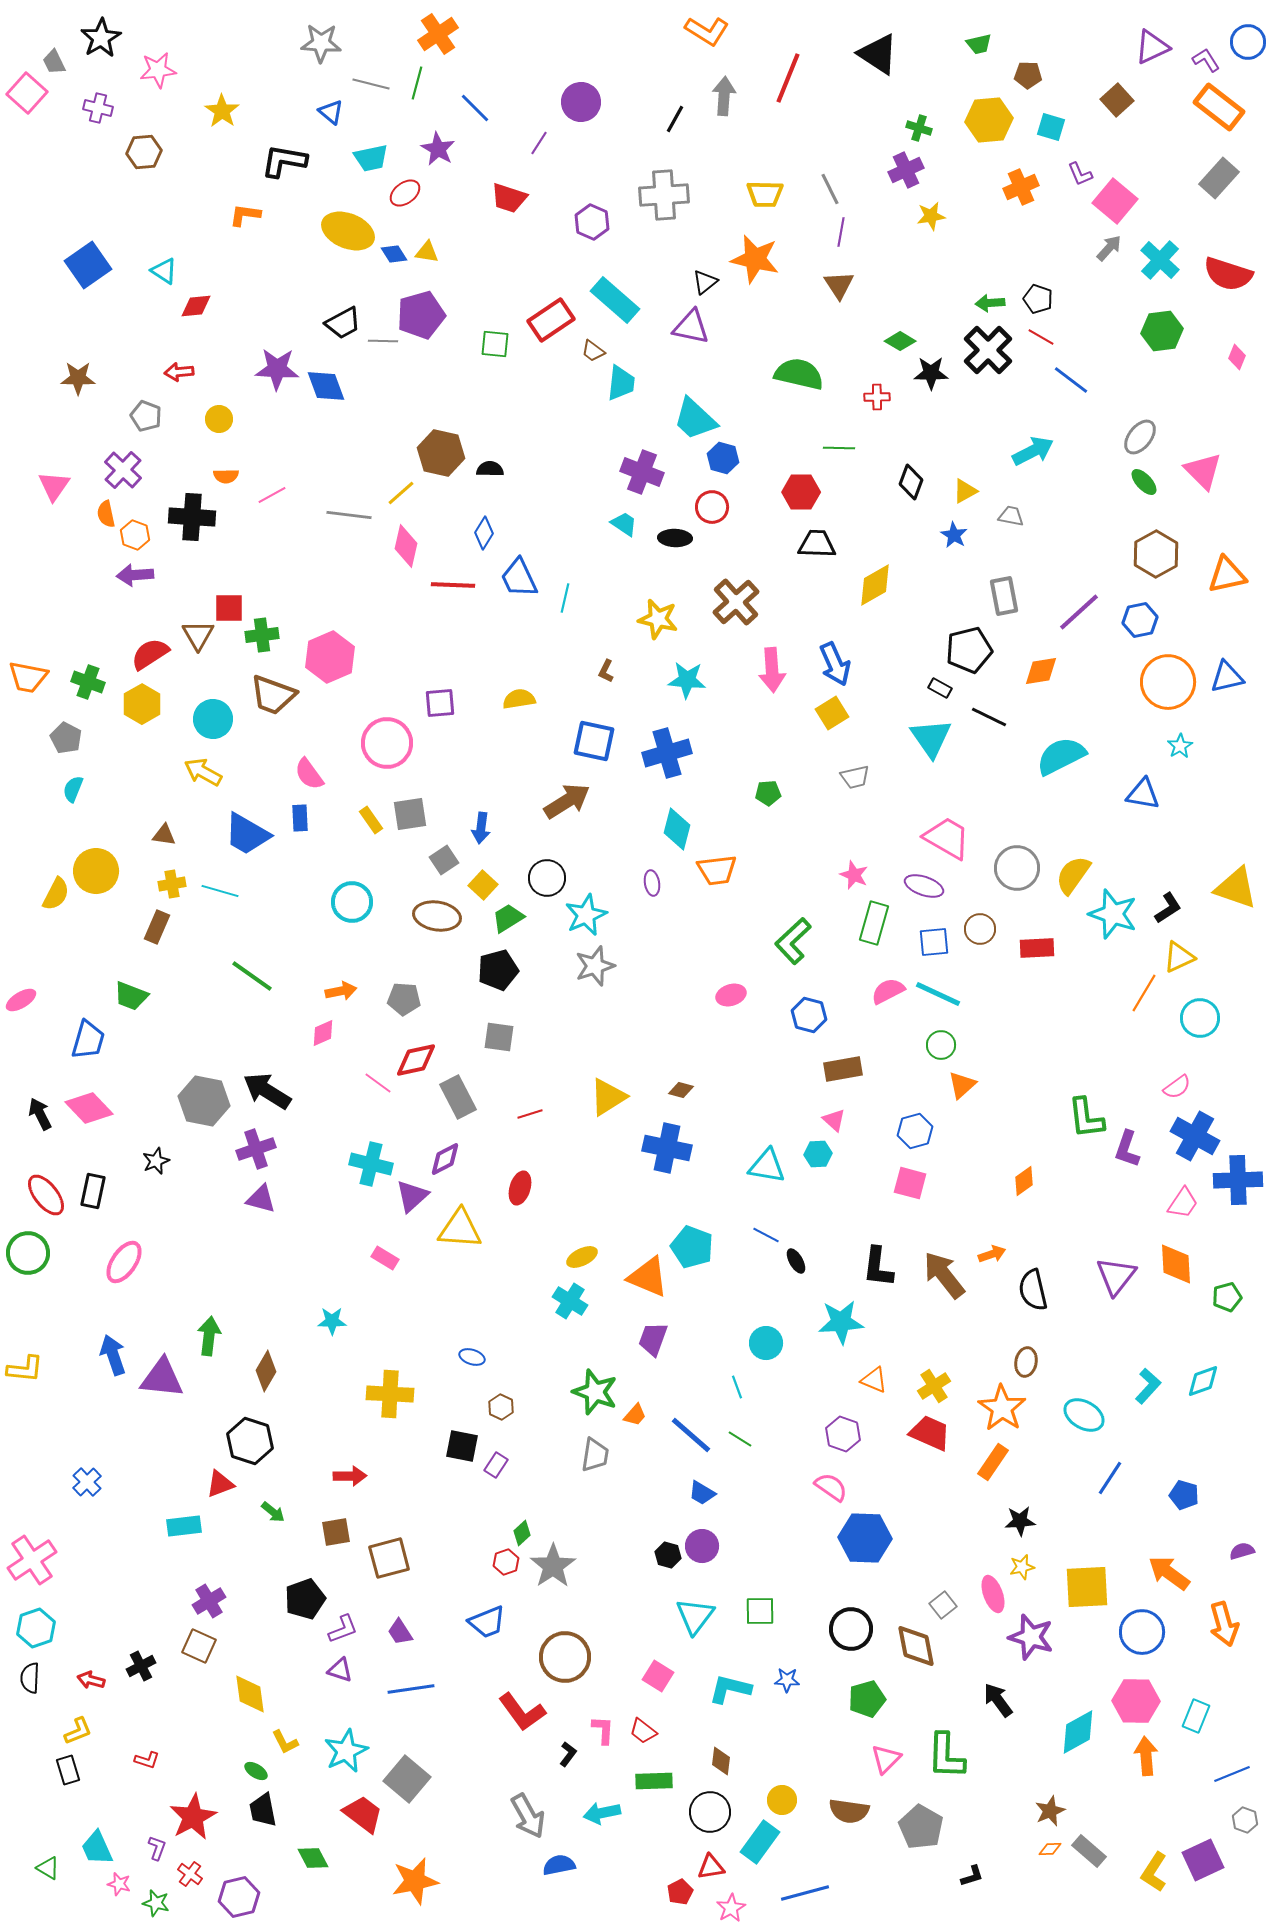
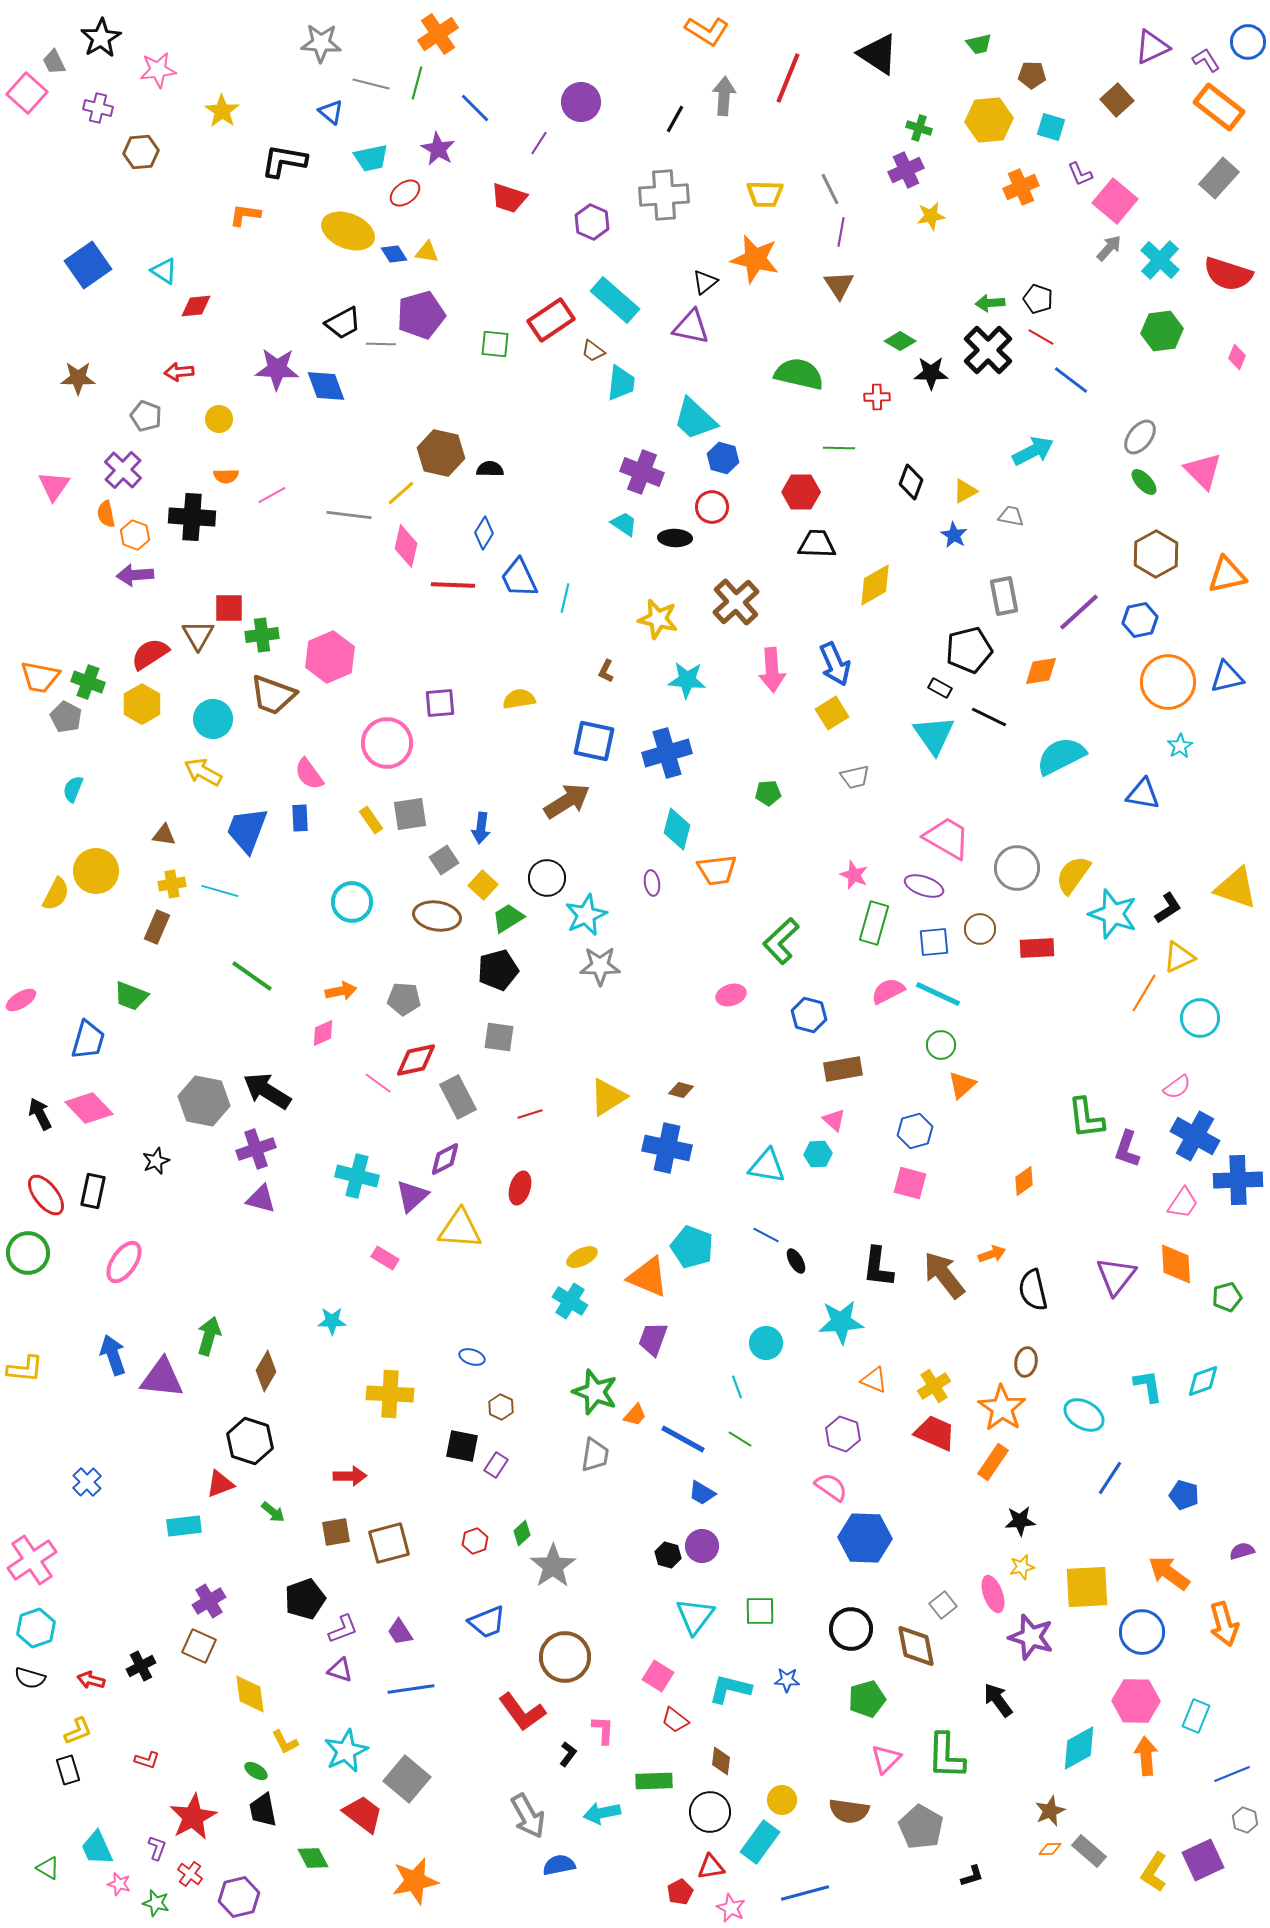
brown pentagon at (1028, 75): moved 4 px right
brown hexagon at (144, 152): moved 3 px left
gray line at (383, 341): moved 2 px left, 3 px down
orange trapezoid at (28, 677): moved 12 px right
gray pentagon at (66, 738): moved 21 px up
cyan triangle at (931, 738): moved 3 px right, 3 px up
blue trapezoid at (247, 834): moved 4 px up; rotated 81 degrees clockwise
green L-shape at (793, 941): moved 12 px left
gray star at (595, 966): moved 5 px right; rotated 18 degrees clockwise
cyan cross at (371, 1164): moved 14 px left, 12 px down
green arrow at (209, 1336): rotated 9 degrees clockwise
cyan L-shape at (1148, 1386): rotated 51 degrees counterclockwise
red trapezoid at (930, 1433): moved 5 px right
blue line at (691, 1435): moved 8 px left, 4 px down; rotated 12 degrees counterclockwise
brown square at (389, 1558): moved 15 px up
red hexagon at (506, 1562): moved 31 px left, 21 px up
black semicircle at (30, 1678): rotated 76 degrees counterclockwise
red trapezoid at (643, 1731): moved 32 px right, 11 px up
cyan diamond at (1078, 1732): moved 1 px right, 16 px down
pink star at (731, 1908): rotated 16 degrees counterclockwise
